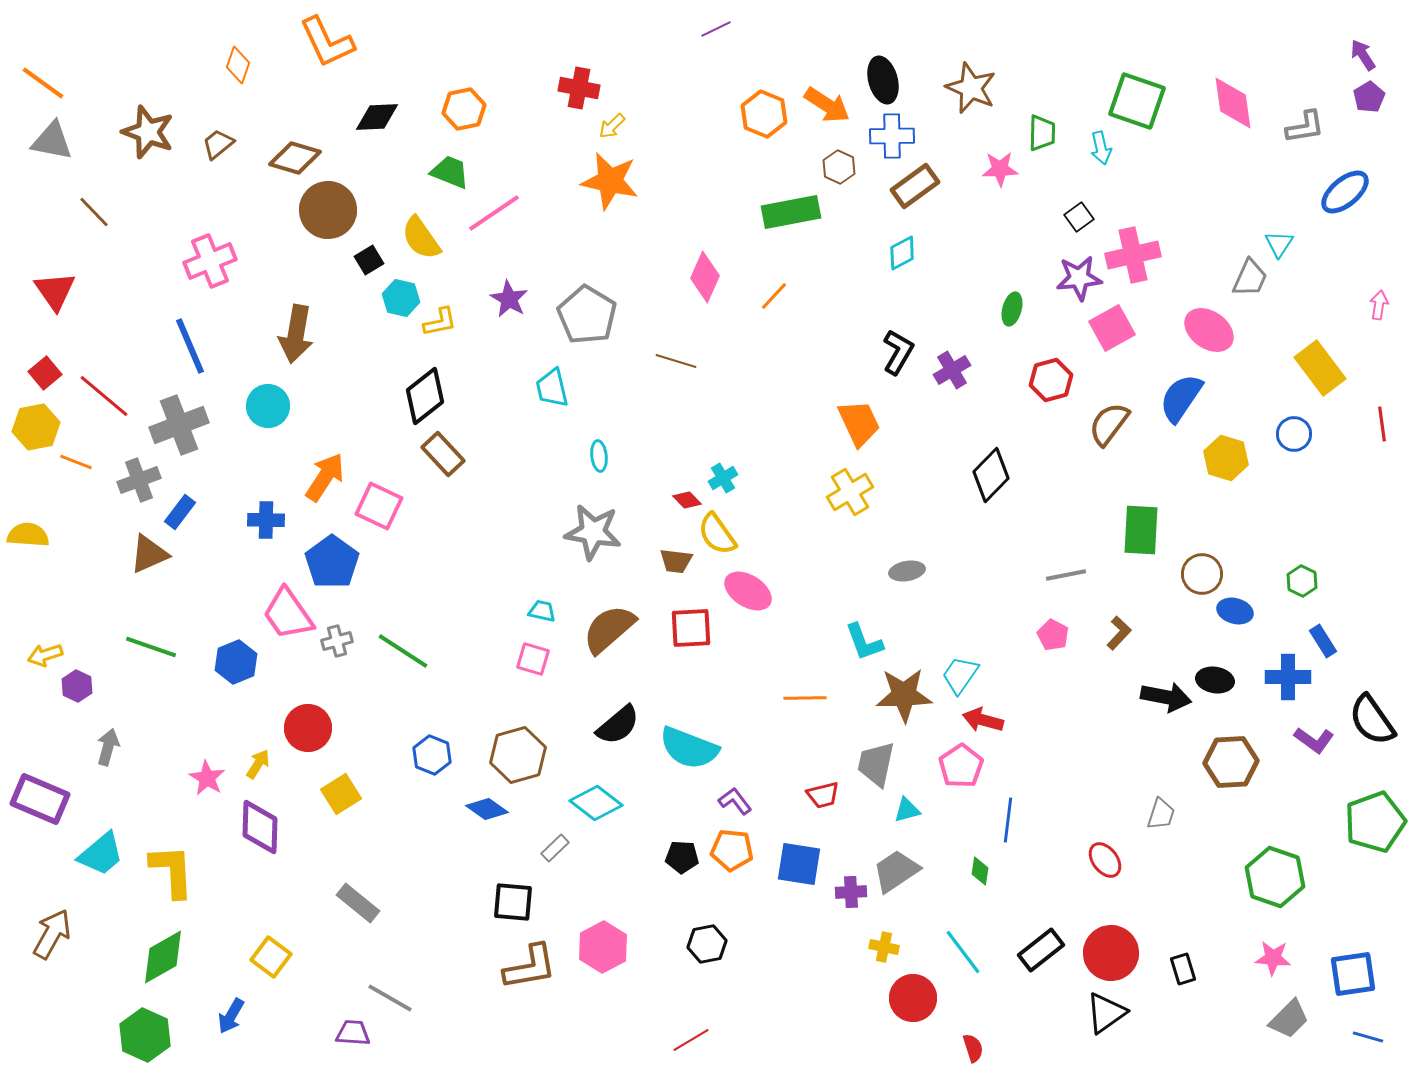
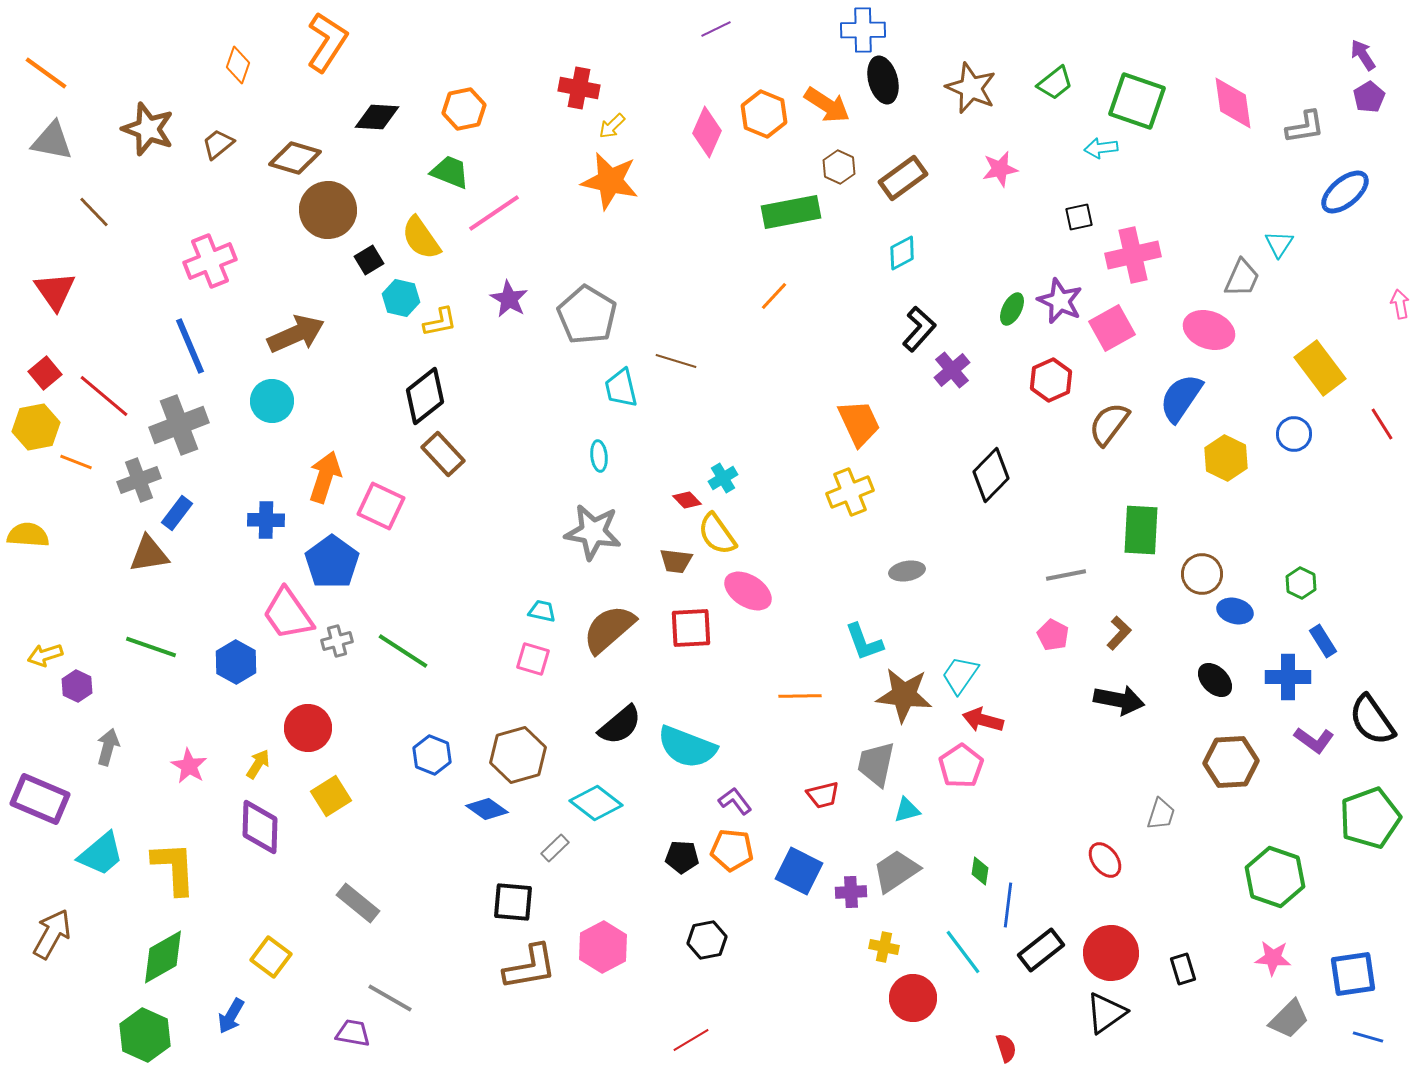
orange L-shape at (327, 42): rotated 122 degrees counterclockwise
orange line at (43, 83): moved 3 px right, 10 px up
black diamond at (377, 117): rotated 6 degrees clockwise
brown star at (148, 132): moved 3 px up
green trapezoid at (1042, 133): moved 13 px right, 50 px up; rotated 51 degrees clockwise
blue cross at (892, 136): moved 29 px left, 106 px up
cyan arrow at (1101, 148): rotated 96 degrees clockwise
pink star at (1000, 169): rotated 9 degrees counterclockwise
brown rectangle at (915, 186): moved 12 px left, 8 px up
black square at (1079, 217): rotated 24 degrees clockwise
pink diamond at (705, 277): moved 2 px right, 145 px up
purple star at (1079, 278): moved 19 px left, 23 px down; rotated 30 degrees clockwise
gray trapezoid at (1250, 278): moved 8 px left
pink arrow at (1379, 305): moved 21 px right, 1 px up; rotated 20 degrees counterclockwise
green ellipse at (1012, 309): rotated 12 degrees clockwise
pink ellipse at (1209, 330): rotated 15 degrees counterclockwise
brown arrow at (296, 334): rotated 124 degrees counterclockwise
black L-shape at (898, 352): moved 21 px right, 23 px up; rotated 12 degrees clockwise
purple cross at (952, 370): rotated 9 degrees counterclockwise
red hexagon at (1051, 380): rotated 9 degrees counterclockwise
cyan trapezoid at (552, 388): moved 69 px right
cyan circle at (268, 406): moved 4 px right, 5 px up
red line at (1382, 424): rotated 24 degrees counterclockwise
yellow hexagon at (1226, 458): rotated 9 degrees clockwise
orange arrow at (325, 477): rotated 15 degrees counterclockwise
yellow cross at (850, 492): rotated 9 degrees clockwise
pink square at (379, 506): moved 2 px right
blue rectangle at (180, 512): moved 3 px left, 1 px down
brown triangle at (149, 554): rotated 15 degrees clockwise
green hexagon at (1302, 581): moved 1 px left, 2 px down
blue hexagon at (236, 662): rotated 9 degrees counterclockwise
black ellipse at (1215, 680): rotated 36 degrees clockwise
brown star at (904, 695): rotated 8 degrees clockwise
black arrow at (1166, 697): moved 47 px left, 3 px down
orange line at (805, 698): moved 5 px left, 2 px up
black semicircle at (618, 725): moved 2 px right
cyan semicircle at (689, 748): moved 2 px left, 1 px up
pink star at (207, 778): moved 18 px left, 12 px up
yellow square at (341, 794): moved 10 px left, 2 px down
blue line at (1008, 820): moved 85 px down
green pentagon at (1375, 822): moved 5 px left, 4 px up
blue square at (799, 864): moved 7 px down; rotated 18 degrees clockwise
yellow L-shape at (172, 871): moved 2 px right, 3 px up
black hexagon at (707, 944): moved 4 px up
purple trapezoid at (353, 1033): rotated 6 degrees clockwise
red semicircle at (973, 1048): moved 33 px right
